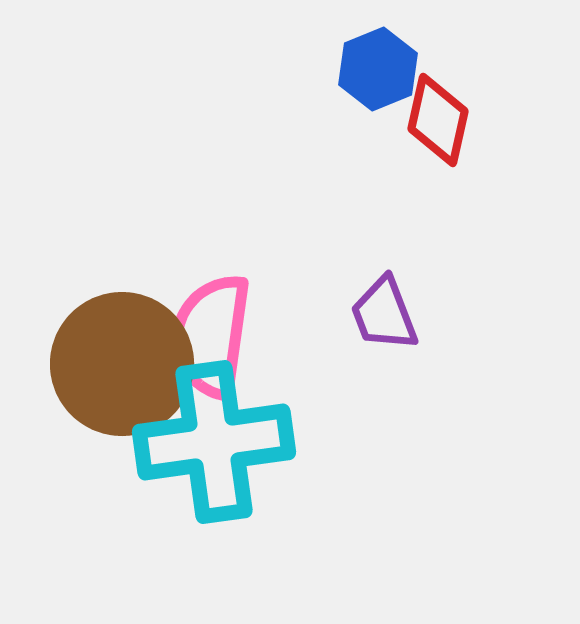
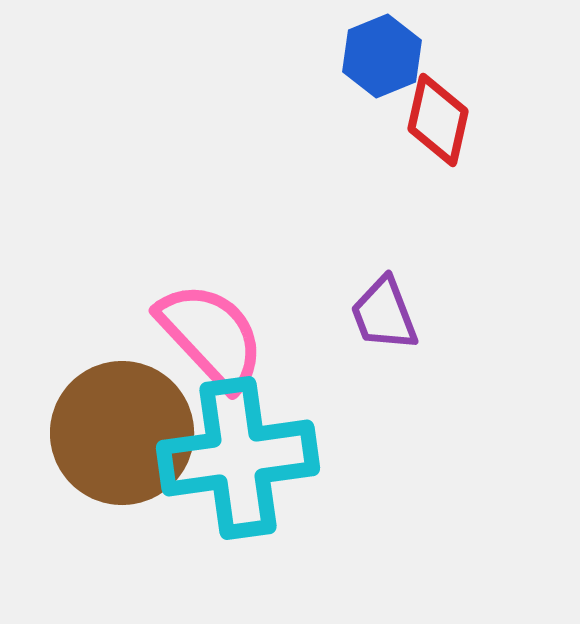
blue hexagon: moved 4 px right, 13 px up
pink semicircle: rotated 129 degrees clockwise
brown circle: moved 69 px down
cyan cross: moved 24 px right, 16 px down
